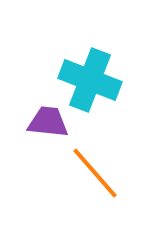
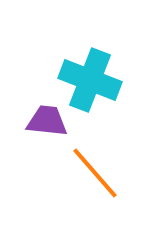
purple trapezoid: moved 1 px left, 1 px up
